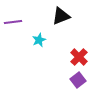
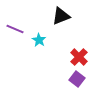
purple line: moved 2 px right, 7 px down; rotated 30 degrees clockwise
cyan star: rotated 16 degrees counterclockwise
purple square: moved 1 px left, 1 px up; rotated 14 degrees counterclockwise
